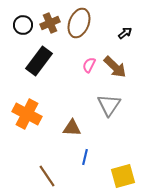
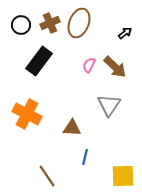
black circle: moved 2 px left
yellow square: rotated 15 degrees clockwise
